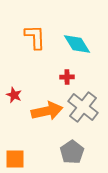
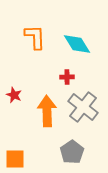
orange arrow: rotated 80 degrees counterclockwise
